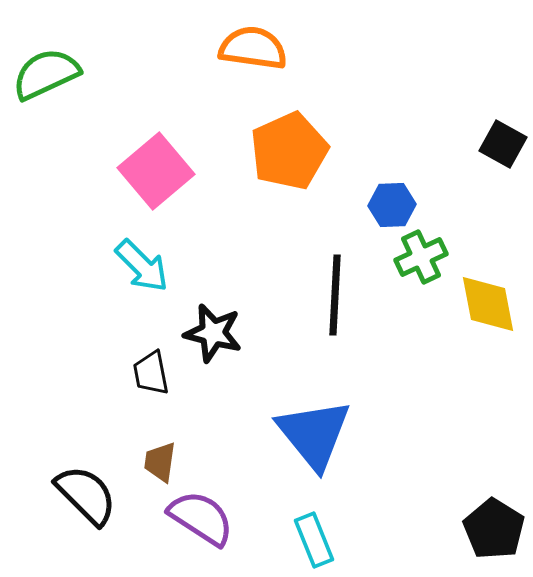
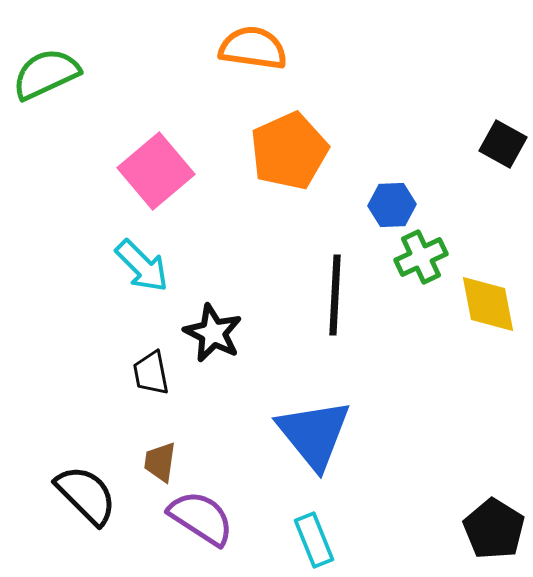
black star: rotated 12 degrees clockwise
